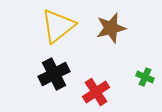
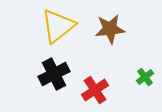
brown star: moved 1 px left, 1 px down; rotated 8 degrees clockwise
green cross: rotated 30 degrees clockwise
red cross: moved 1 px left, 2 px up
